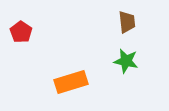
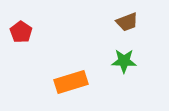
brown trapezoid: rotated 75 degrees clockwise
green star: moved 2 px left; rotated 10 degrees counterclockwise
